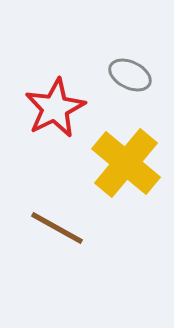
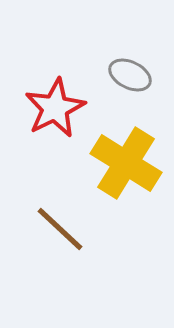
yellow cross: rotated 8 degrees counterclockwise
brown line: moved 3 px right, 1 px down; rotated 14 degrees clockwise
